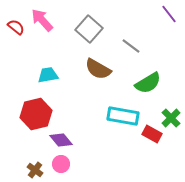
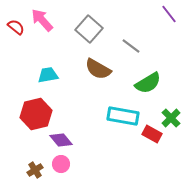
brown cross: rotated 21 degrees clockwise
